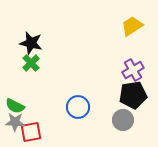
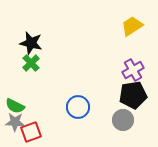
red square: rotated 10 degrees counterclockwise
